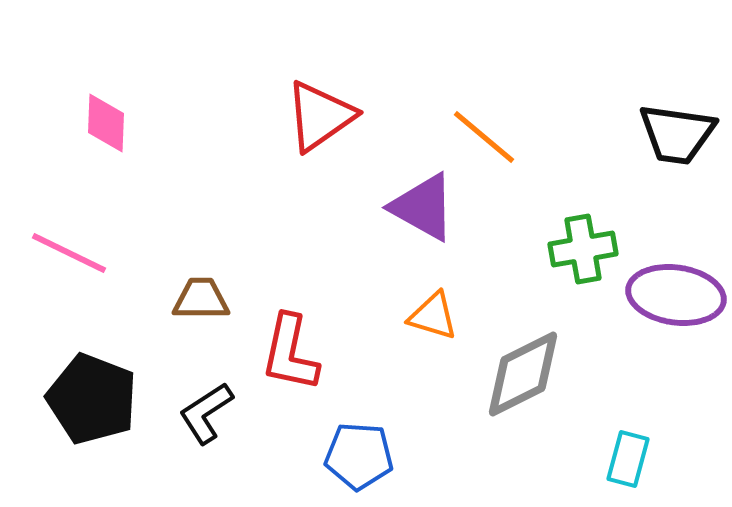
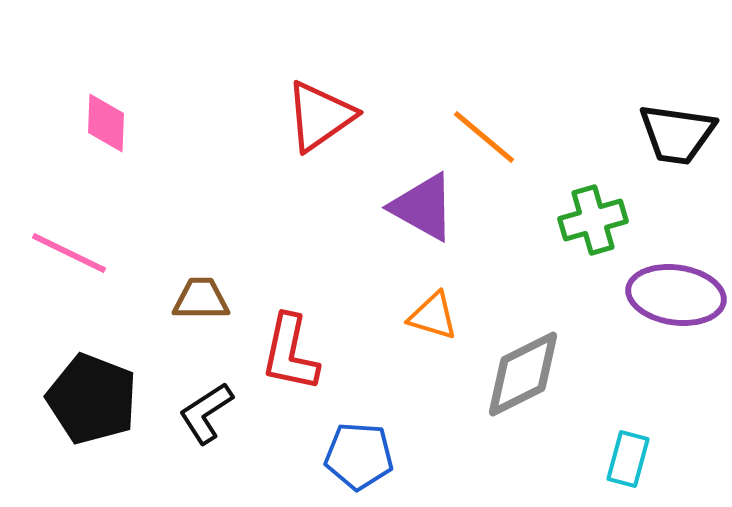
green cross: moved 10 px right, 29 px up; rotated 6 degrees counterclockwise
